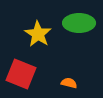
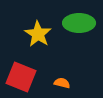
red square: moved 3 px down
orange semicircle: moved 7 px left
